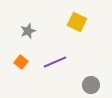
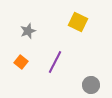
yellow square: moved 1 px right
purple line: rotated 40 degrees counterclockwise
